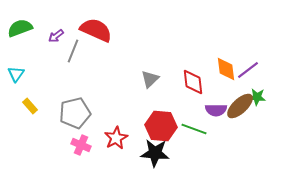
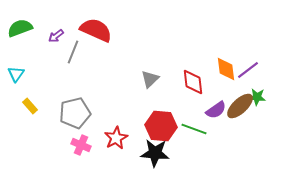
gray line: moved 1 px down
purple semicircle: rotated 35 degrees counterclockwise
